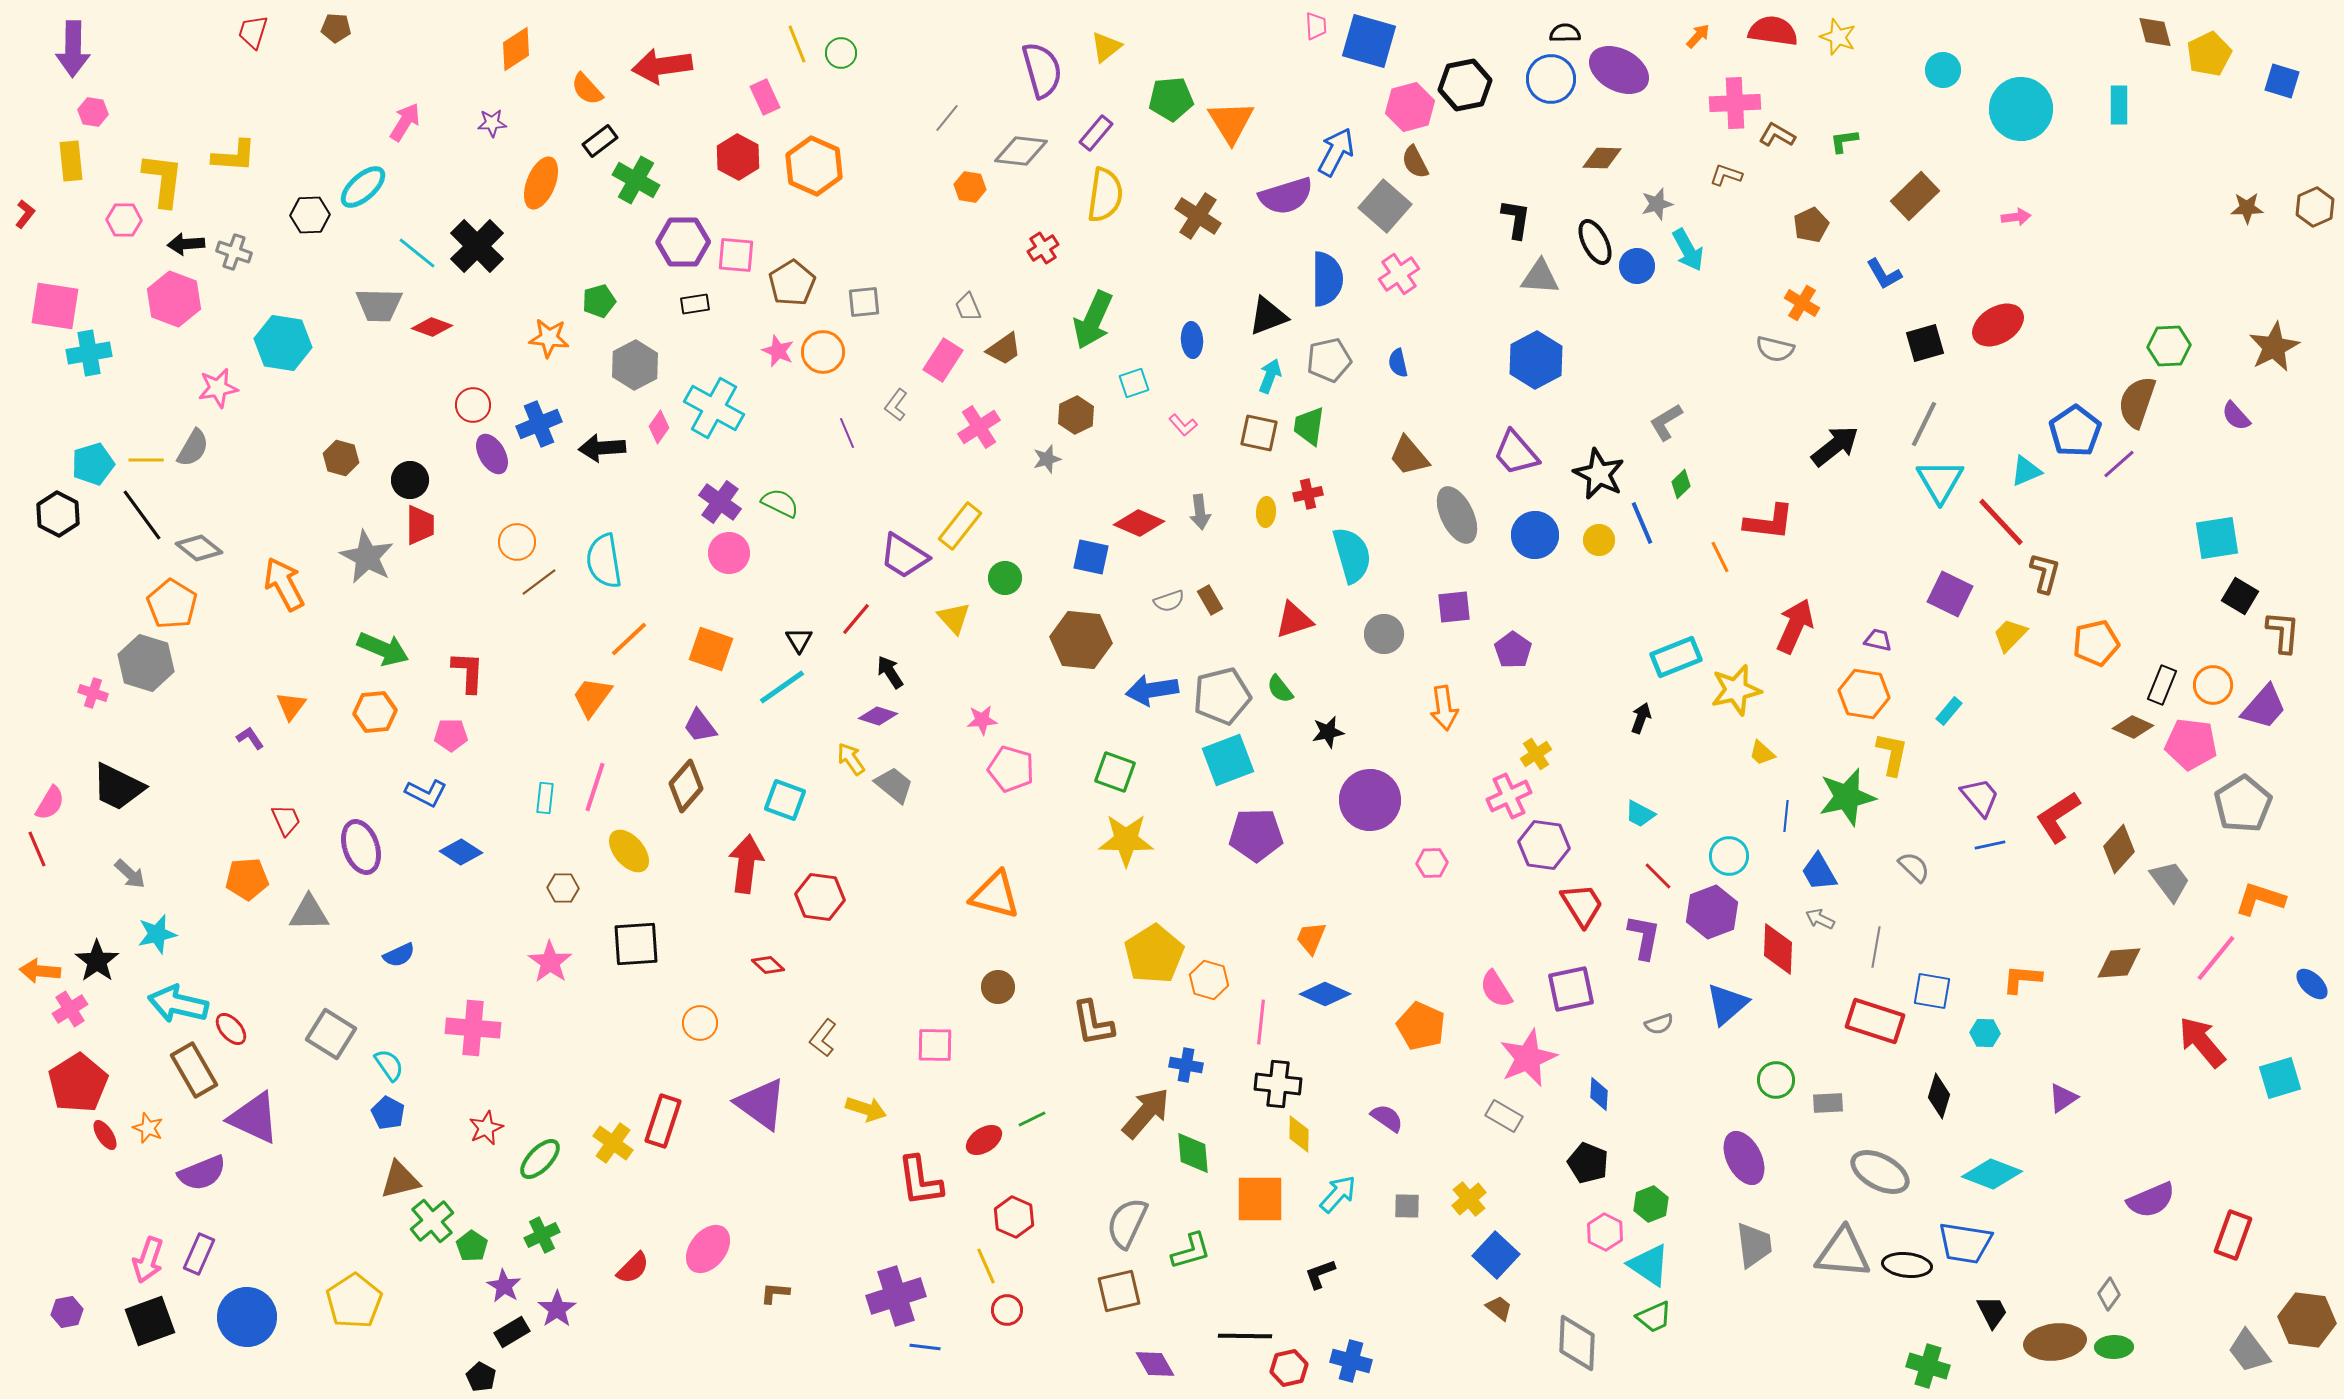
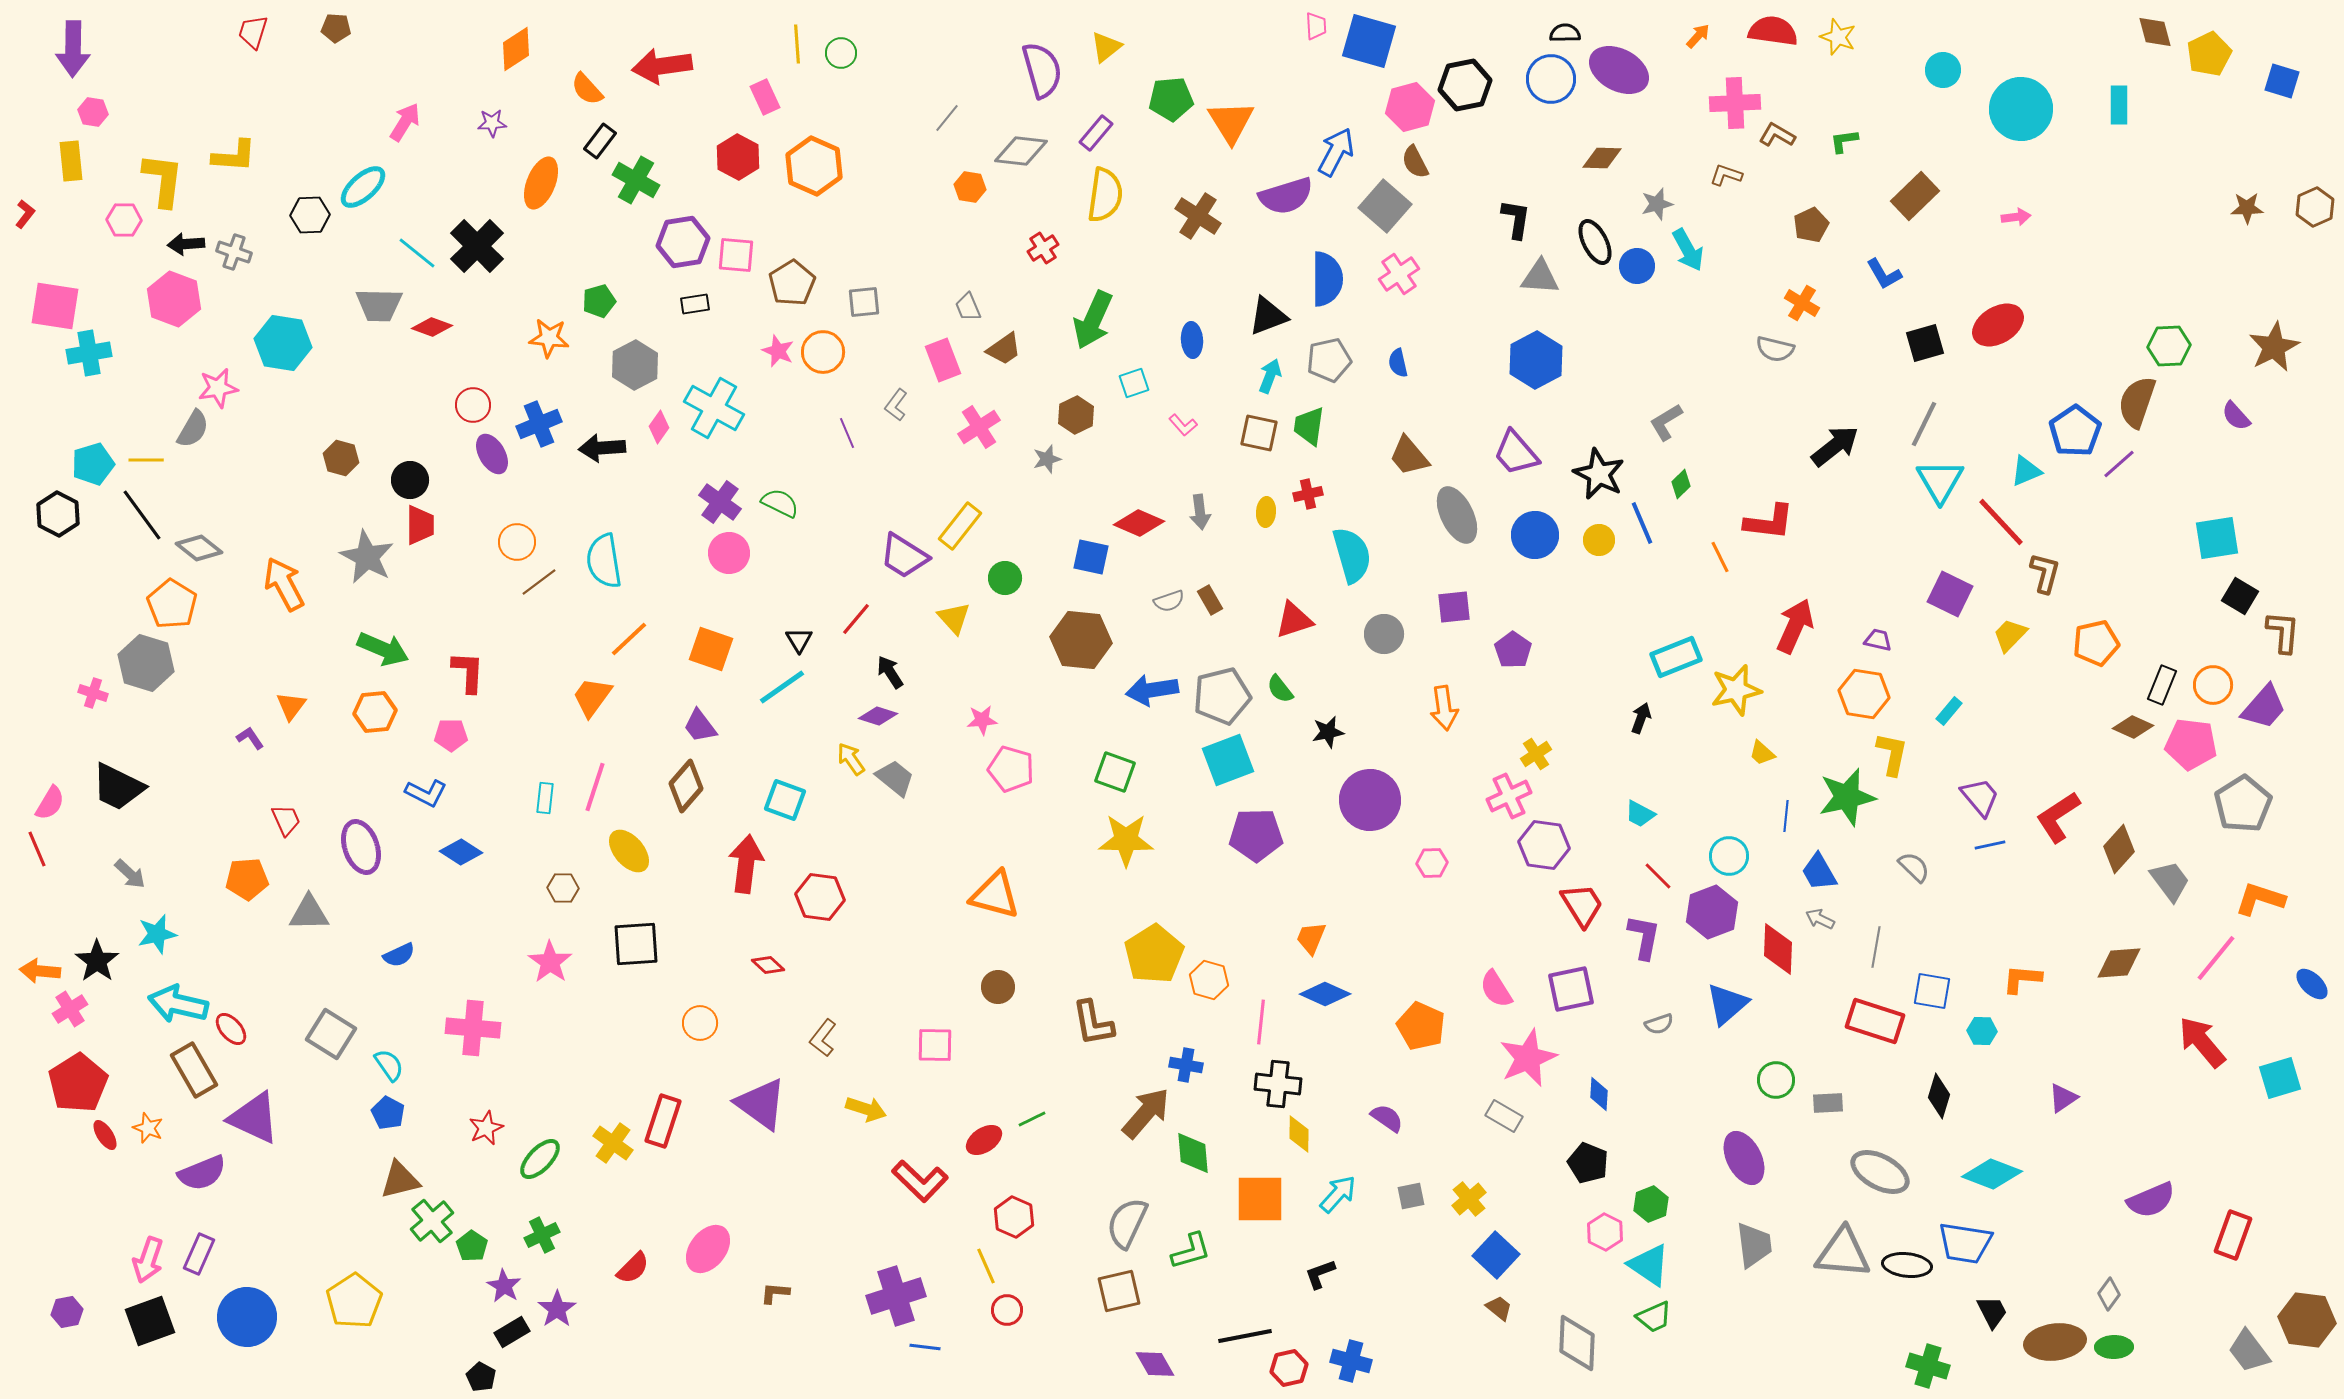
yellow line at (797, 44): rotated 18 degrees clockwise
black rectangle at (600, 141): rotated 16 degrees counterclockwise
purple hexagon at (683, 242): rotated 9 degrees counterclockwise
pink rectangle at (943, 360): rotated 54 degrees counterclockwise
gray semicircle at (193, 448): moved 19 px up
gray trapezoid at (894, 785): moved 1 px right, 7 px up
cyan hexagon at (1985, 1033): moved 3 px left, 2 px up
red L-shape at (920, 1181): rotated 38 degrees counterclockwise
gray square at (1407, 1206): moved 4 px right, 10 px up; rotated 12 degrees counterclockwise
black line at (1245, 1336): rotated 12 degrees counterclockwise
